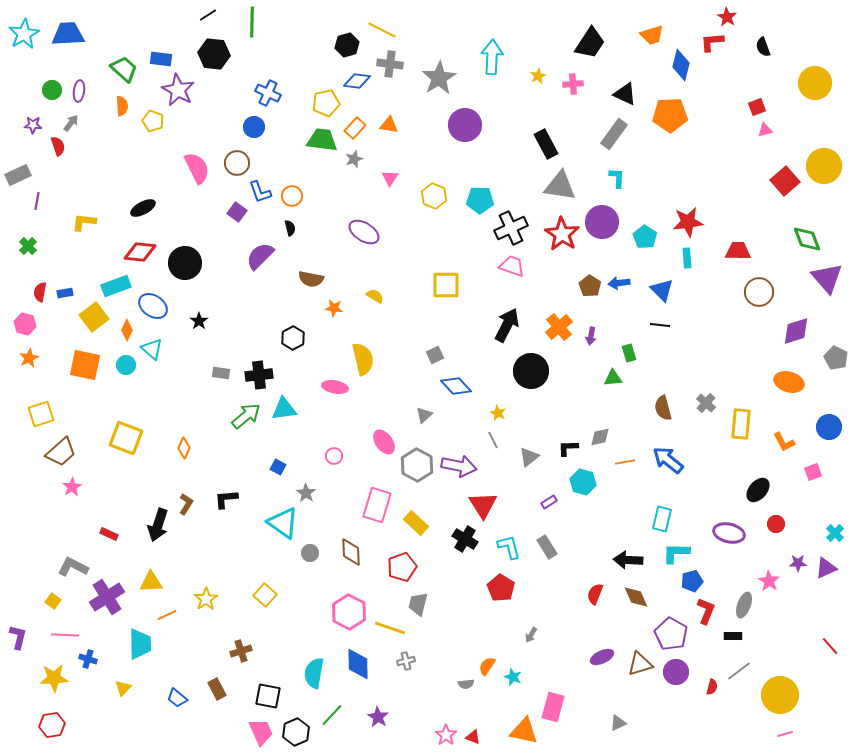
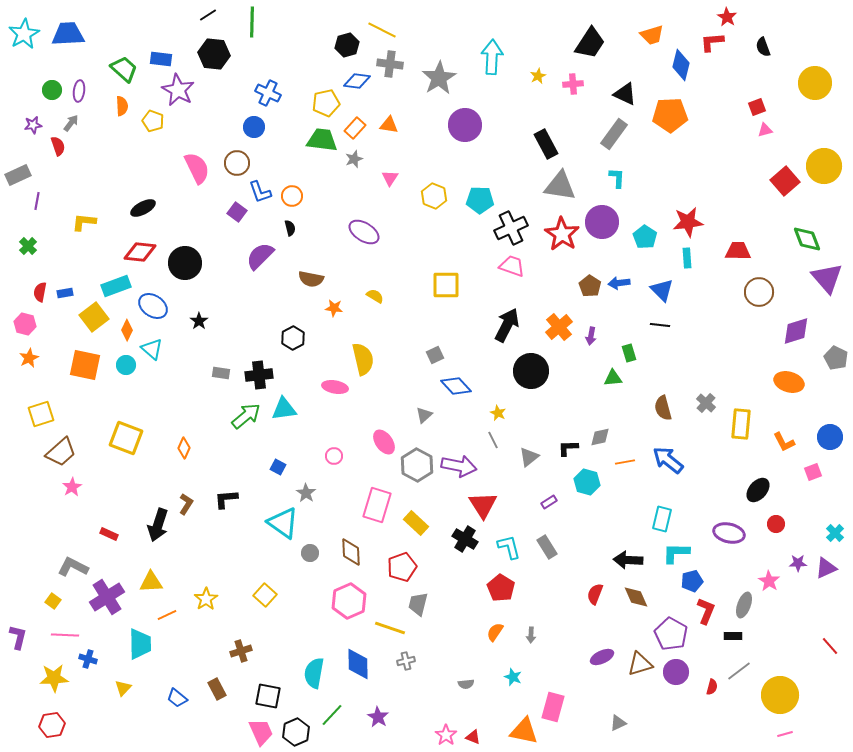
purple star at (33, 125): rotated 12 degrees counterclockwise
blue circle at (829, 427): moved 1 px right, 10 px down
cyan hexagon at (583, 482): moved 4 px right
pink hexagon at (349, 612): moved 11 px up; rotated 8 degrees clockwise
gray arrow at (531, 635): rotated 28 degrees counterclockwise
orange semicircle at (487, 666): moved 8 px right, 34 px up
